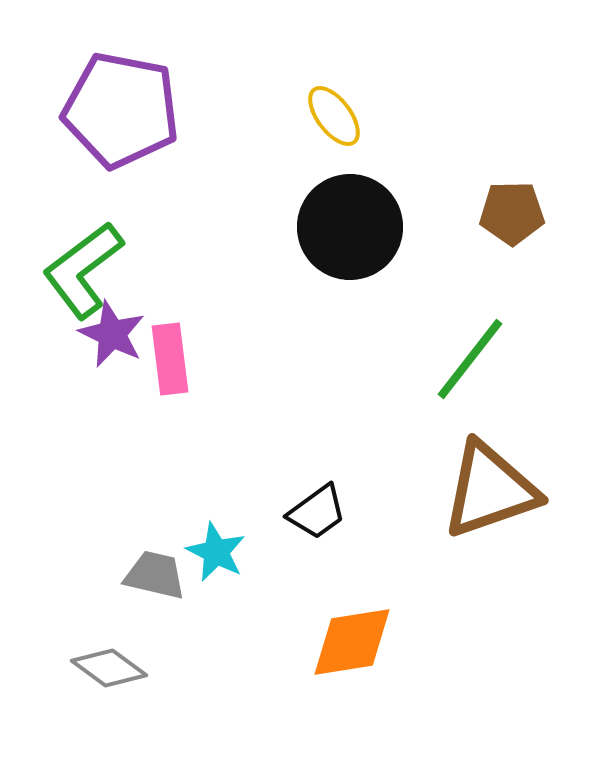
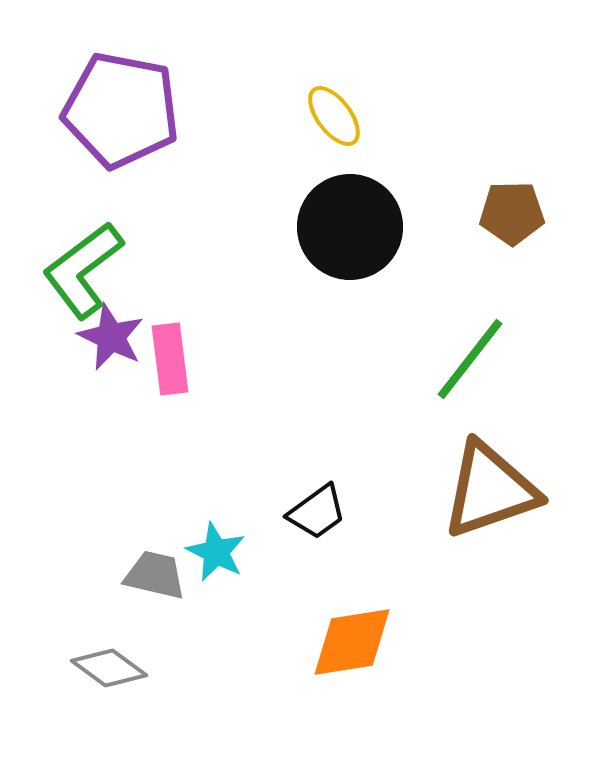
purple star: moved 1 px left, 3 px down
